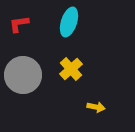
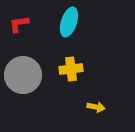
yellow cross: rotated 35 degrees clockwise
